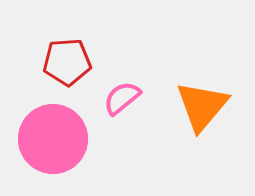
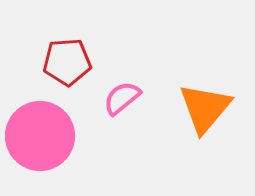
orange triangle: moved 3 px right, 2 px down
pink circle: moved 13 px left, 3 px up
